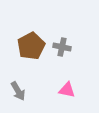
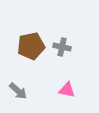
brown pentagon: rotated 16 degrees clockwise
gray arrow: rotated 18 degrees counterclockwise
